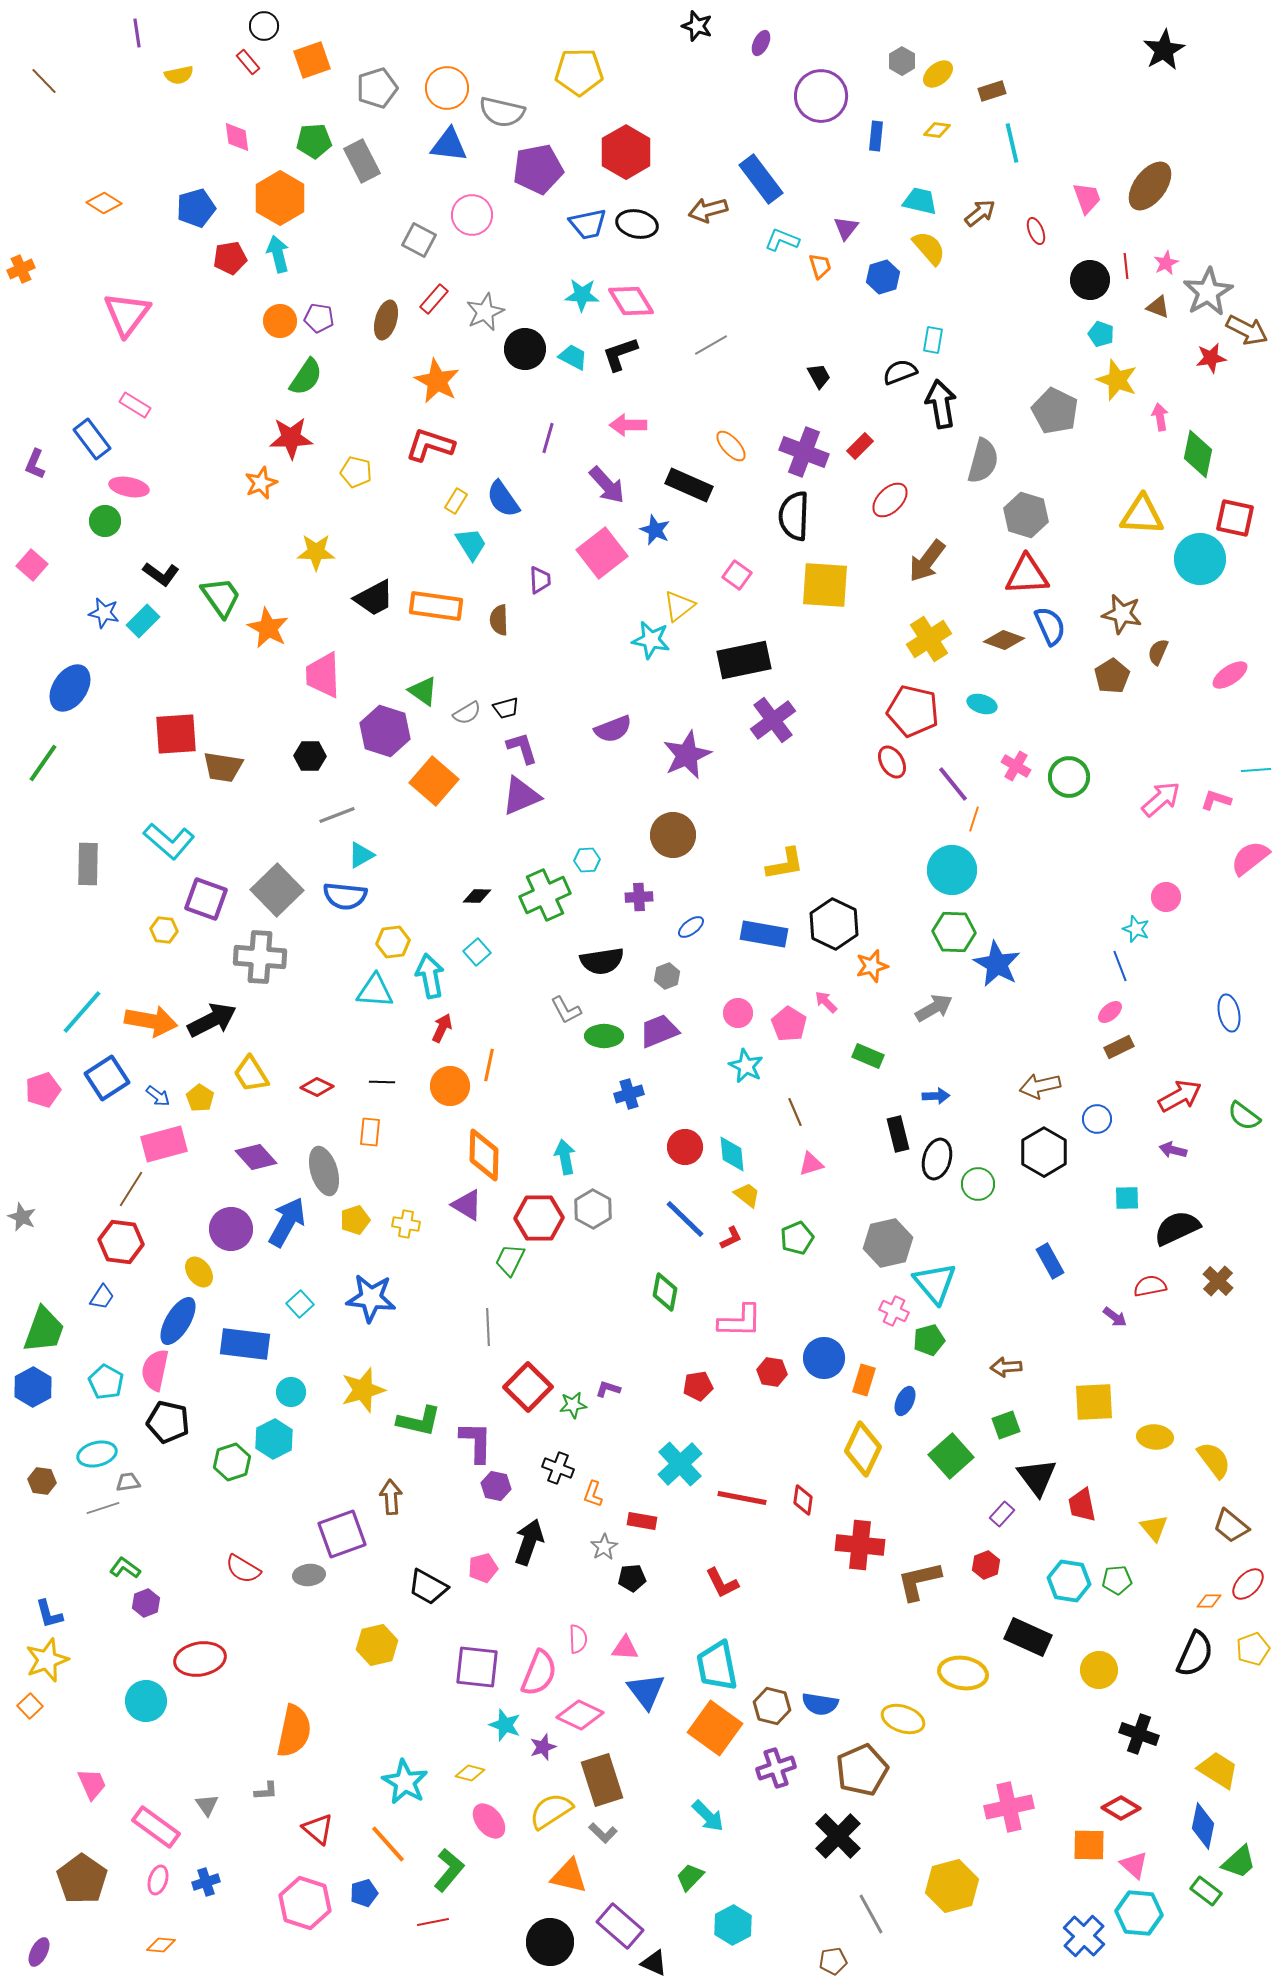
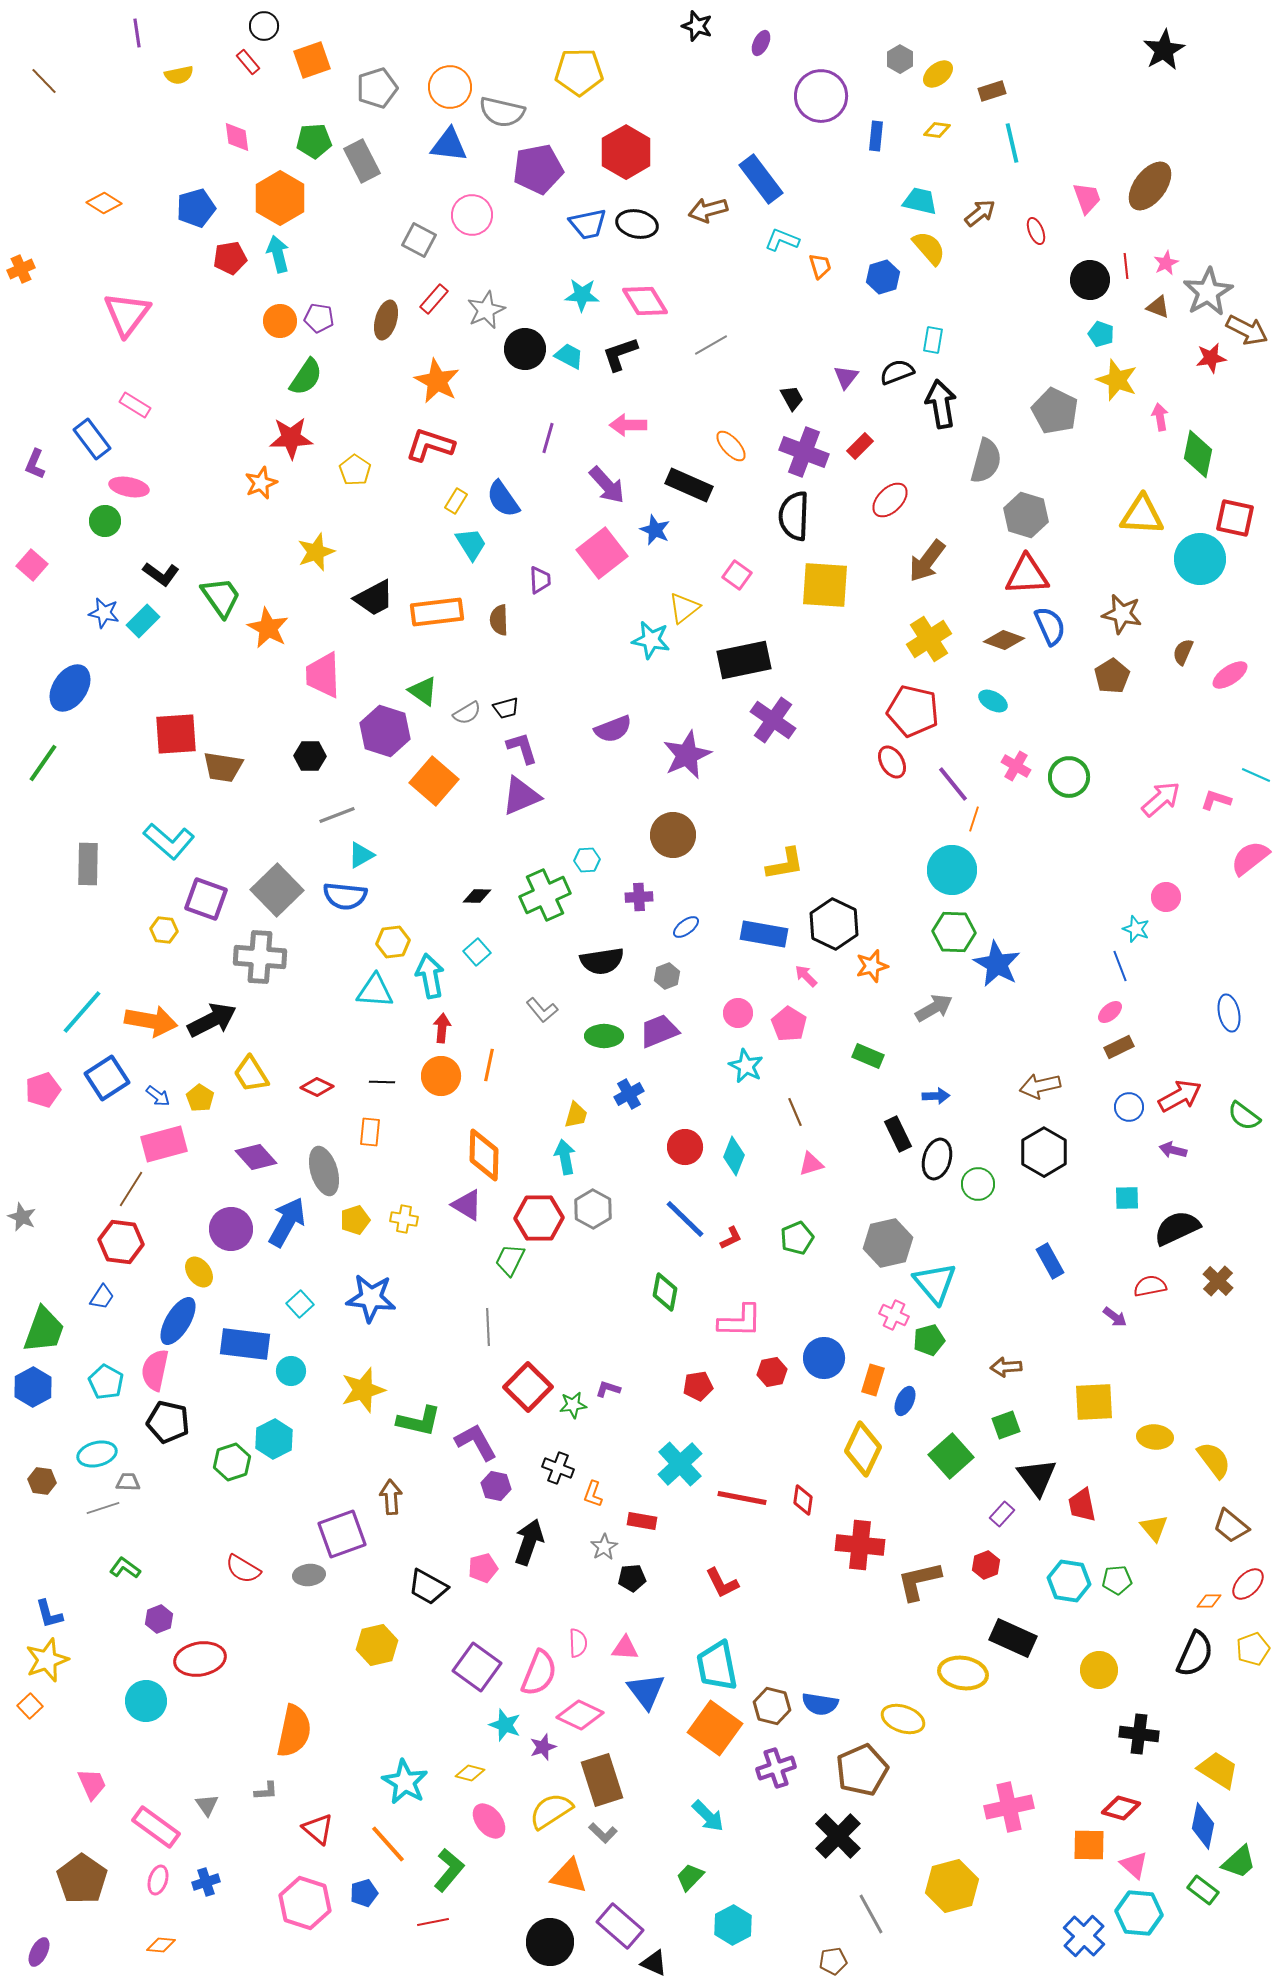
gray hexagon at (902, 61): moved 2 px left, 2 px up
orange circle at (447, 88): moved 3 px right, 1 px up
purple triangle at (846, 228): moved 149 px down
pink diamond at (631, 301): moved 14 px right
gray star at (485, 312): moved 1 px right, 2 px up
cyan trapezoid at (573, 357): moved 4 px left, 1 px up
black semicircle at (900, 372): moved 3 px left
black trapezoid at (819, 376): moved 27 px left, 22 px down
gray semicircle at (983, 461): moved 3 px right
yellow pentagon at (356, 472): moved 1 px left, 2 px up; rotated 20 degrees clockwise
yellow star at (316, 552): rotated 21 degrees counterclockwise
orange rectangle at (436, 606): moved 1 px right, 6 px down; rotated 15 degrees counterclockwise
yellow triangle at (679, 606): moved 5 px right, 2 px down
brown semicircle at (1158, 652): moved 25 px right
cyan ellipse at (982, 704): moved 11 px right, 3 px up; rotated 12 degrees clockwise
purple cross at (773, 720): rotated 18 degrees counterclockwise
cyan line at (1256, 770): moved 5 px down; rotated 28 degrees clockwise
blue ellipse at (691, 927): moved 5 px left
pink arrow at (826, 1002): moved 20 px left, 26 px up
gray L-shape at (566, 1010): moved 24 px left; rotated 12 degrees counterclockwise
red arrow at (442, 1028): rotated 20 degrees counterclockwise
orange circle at (450, 1086): moved 9 px left, 10 px up
blue cross at (629, 1094): rotated 12 degrees counterclockwise
blue circle at (1097, 1119): moved 32 px right, 12 px up
black rectangle at (898, 1134): rotated 12 degrees counterclockwise
cyan diamond at (732, 1154): moved 2 px right, 2 px down; rotated 27 degrees clockwise
yellow trapezoid at (747, 1195): moved 171 px left, 80 px up; rotated 68 degrees clockwise
yellow cross at (406, 1224): moved 2 px left, 5 px up
pink cross at (894, 1311): moved 4 px down
red hexagon at (772, 1372): rotated 20 degrees counterclockwise
orange rectangle at (864, 1380): moved 9 px right
cyan circle at (291, 1392): moved 21 px up
purple L-shape at (476, 1442): rotated 30 degrees counterclockwise
gray trapezoid at (128, 1482): rotated 10 degrees clockwise
purple hexagon at (146, 1603): moved 13 px right, 16 px down
black rectangle at (1028, 1637): moved 15 px left, 1 px down
pink semicircle at (578, 1639): moved 4 px down
purple square at (477, 1667): rotated 30 degrees clockwise
black cross at (1139, 1734): rotated 12 degrees counterclockwise
red diamond at (1121, 1808): rotated 15 degrees counterclockwise
green rectangle at (1206, 1891): moved 3 px left, 1 px up
